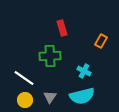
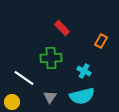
red rectangle: rotated 28 degrees counterclockwise
green cross: moved 1 px right, 2 px down
yellow circle: moved 13 px left, 2 px down
